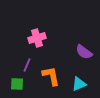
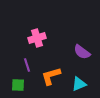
purple semicircle: moved 2 px left
purple line: rotated 40 degrees counterclockwise
orange L-shape: rotated 95 degrees counterclockwise
green square: moved 1 px right, 1 px down
